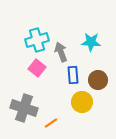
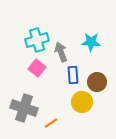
brown circle: moved 1 px left, 2 px down
